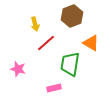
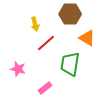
brown hexagon: moved 2 px left, 2 px up; rotated 20 degrees clockwise
orange triangle: moved 4 px left, 5 px up
pink rectangle: moved 9 px left; rotated 24 degrees counterclockwise
